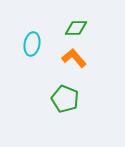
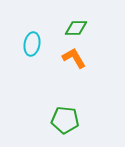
orange L-shape: rotated 10 degrees clockwise
green pentagon: moved 21 px down; rotated 16 degrees counterclockwise
